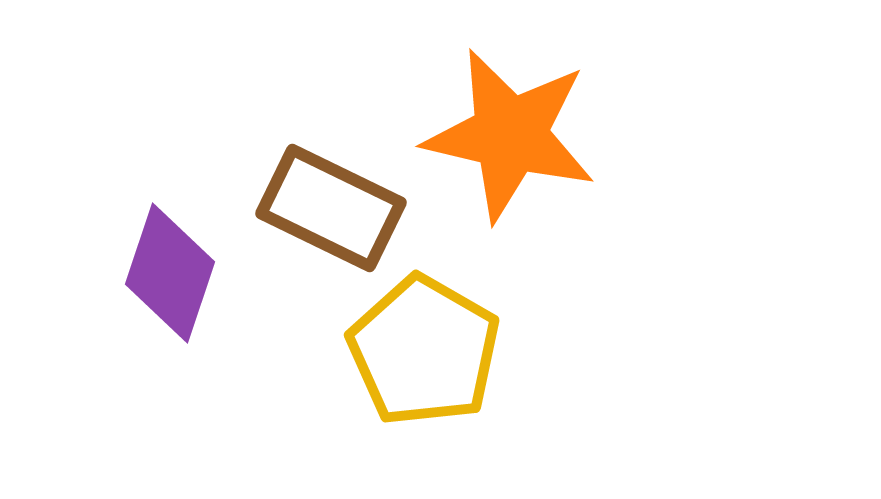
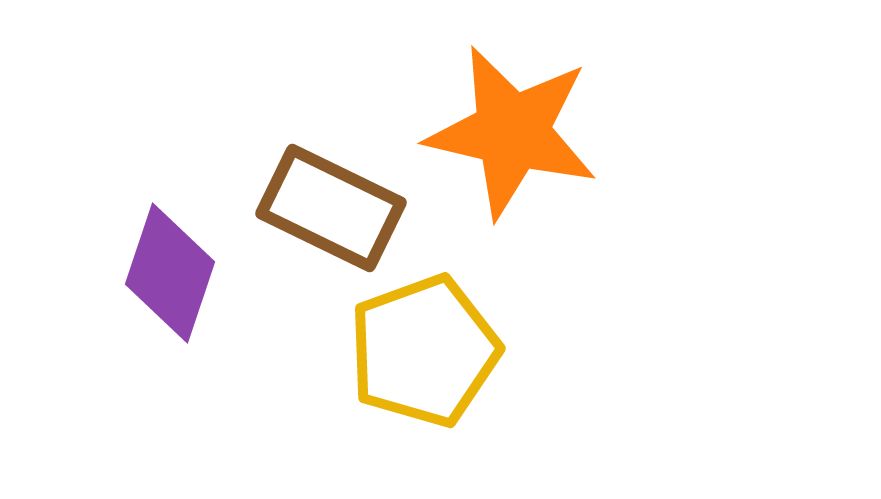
orange star: moved 2 px right, 3 px up
yellow pentagon: rotated 22 degrees clockwise
